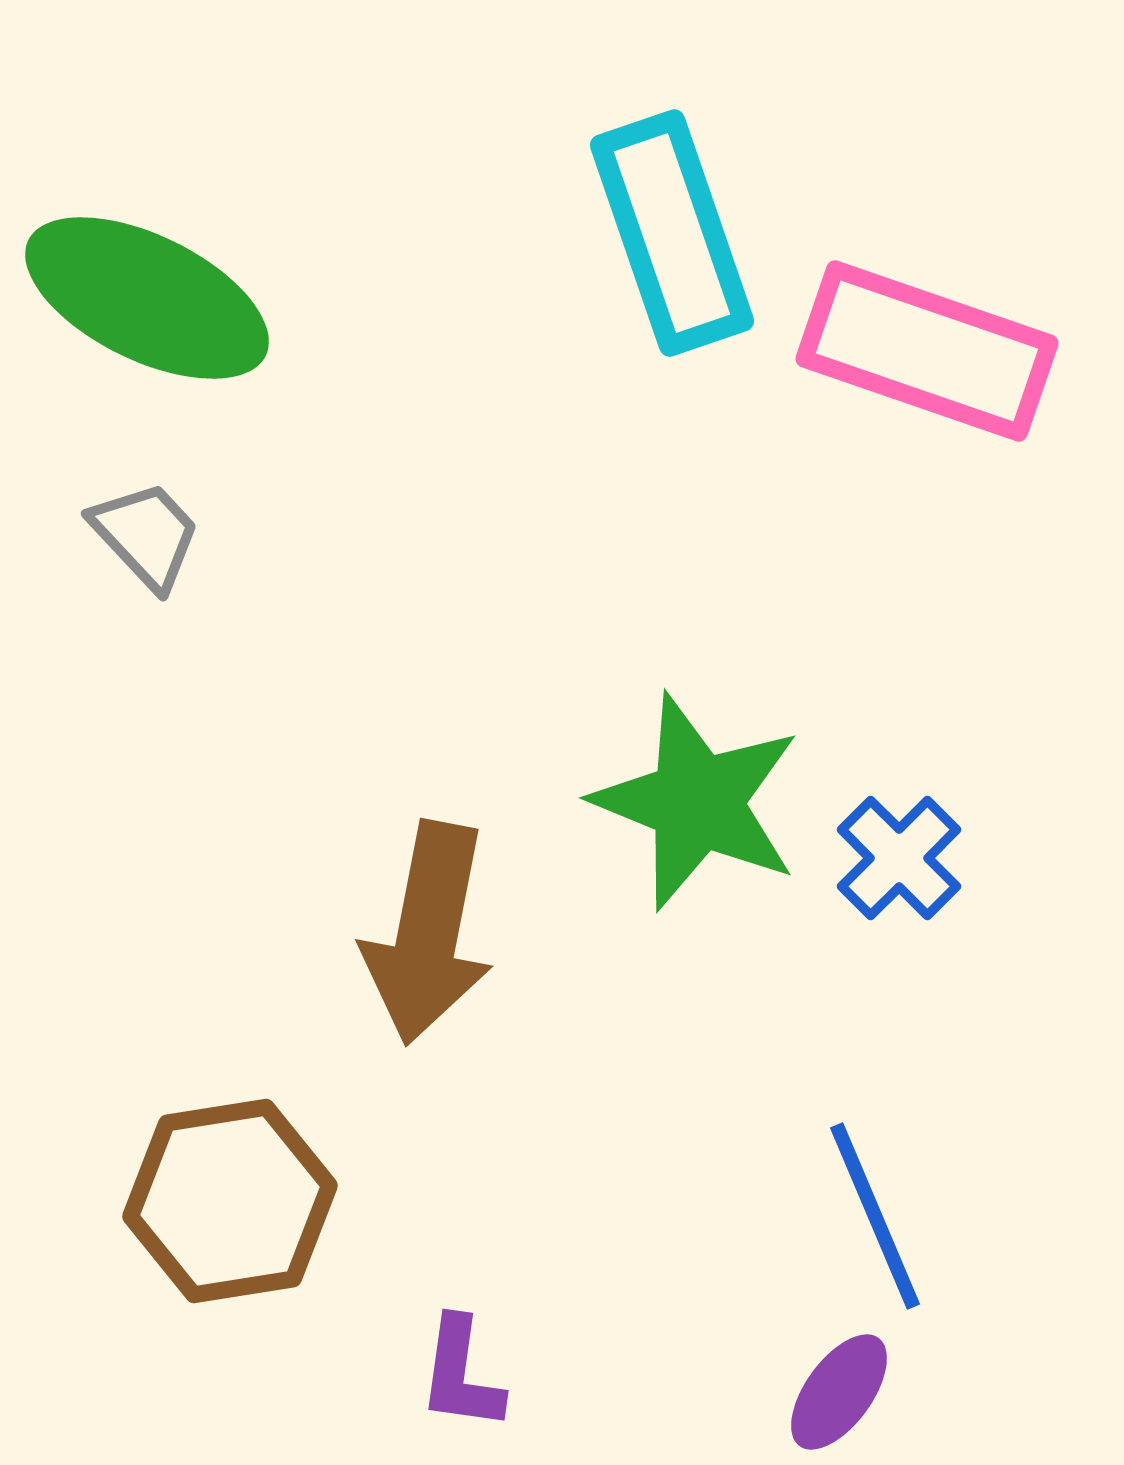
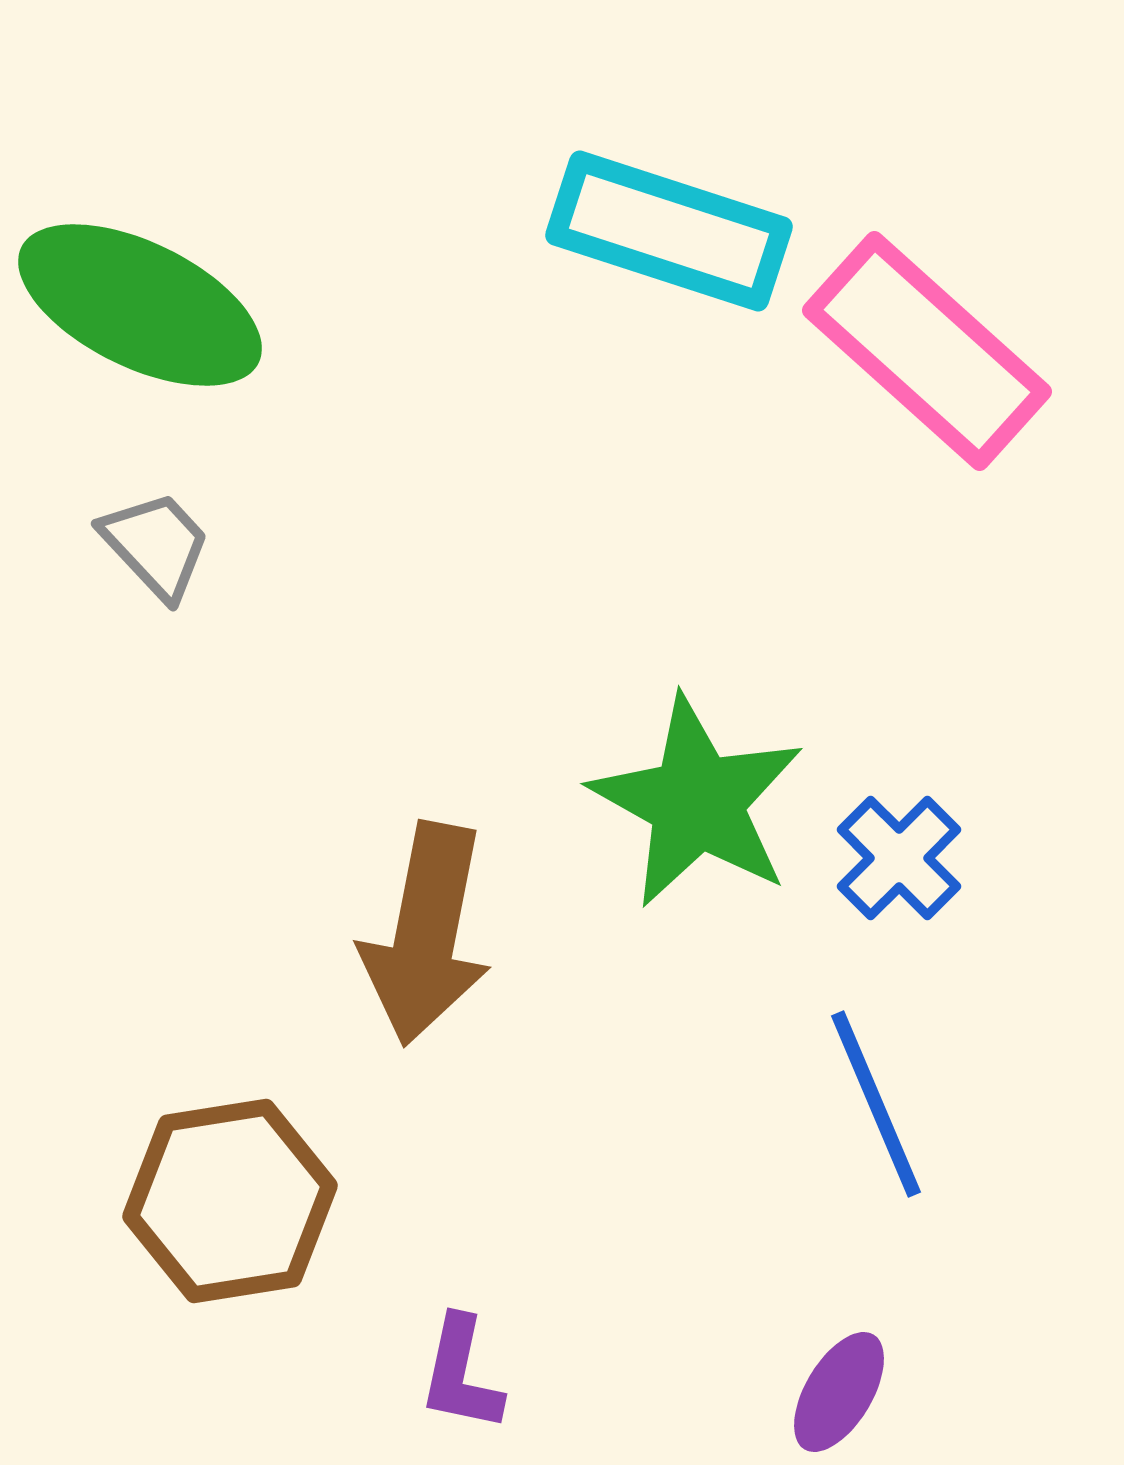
cyan rectangle: moved 3 px left, 2 px up; rotated 53 degrees counterclockwise
green ellipse: moved 7 px left, 7 px down
pink rectangle: rotated 23 degrees clockwise
gray trapezoid: moved 10 px right, 10 px down
green star: rotated 7 degrees clockwise
brown arrow: moved 2 px left, 1 px down
blue line: moved 1 px right, 112 px up
purple L-shape: rotated 4 degrees clockwise
purple ellipse: rotated 5 degrees counterclockwise
